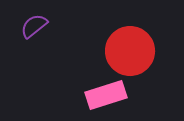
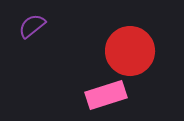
purple semicircle: moved 2 px left
